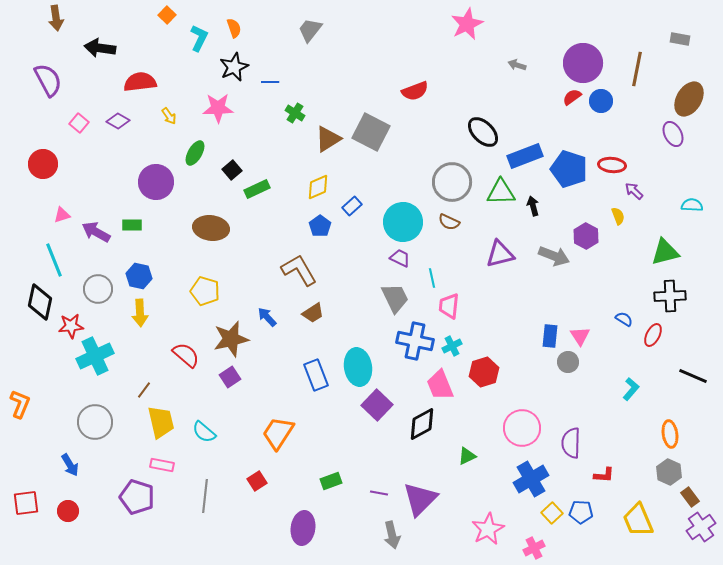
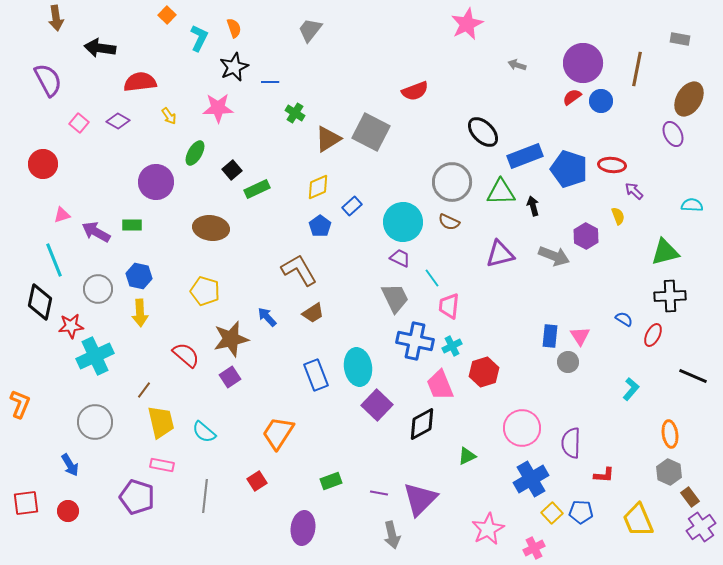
cyan line at (432, 278): rotated 24 degrees counterclockwise
